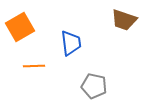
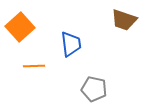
orange square: rotated 12 degrees counterclockwise
blue trapezoid: moved 1 px down
gray pentagon: moved 3 px down
